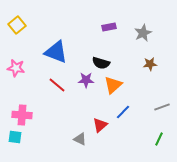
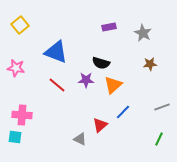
yellow square: moved 3 px right
gray star: rotated 18 degrees counterclockwise
